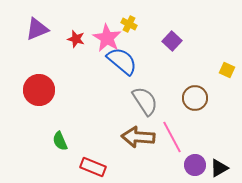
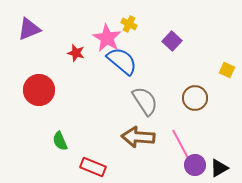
purple triangle: moved 8 px left
red star: moved 14 px down
pink line: moved 9 px right, 8 px down
